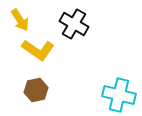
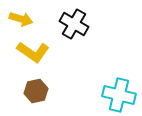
yellow arrow: moved 1 px right, 1 px up; rotated 40 degrees counterclockwise
yellow L-shape: moved 5 px left, 2 px down
brown hexagon: moved 1 px down
